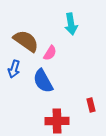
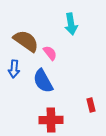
pink semicircle: rotated 70 degrees counterclockwise
blue arrow: rotated 12 degrees counterclockwise
red cross: moved 6 px left, 1 px up
